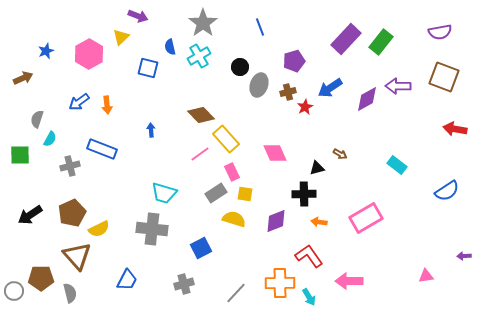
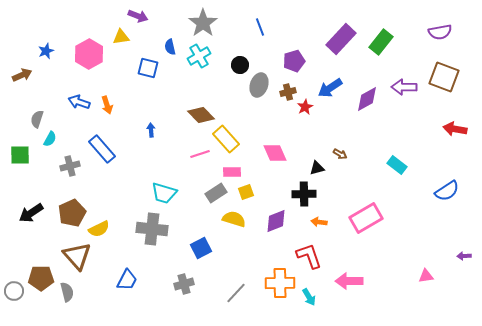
yellow triangle at (121, 37): rotated 36 degrees clockwise
purple rectangle at (346, 39): moved 5 px left
black circle at (240, 67): moved 2 px up
brown arrow at (23, 78): moved 1 px left, 3 px up
purple arrow at (398, 86): moved 6 px right, 1 px down
blue arrow at (79, 102): rotated 55 degrees clockwise
orange arrow at (107, 105): rotated 12 degrees counterclockwise
blue rectangle at (102, 149): rotated 28 degrees clockwise
pink line at (200, 154): rotated 18 degrees clockwise
pink rectangle at (232, 172): rotated 66 degrees counterclockwise
yellow square at (245, 194): moved 1 px right, 2 px up; rotated 28 degrees counterclockwise
black arrow at (30, 215): moved 1 px right, 2 px up
red L-shape at (309, 256): rotated 16 degrees clockwise
gray semicircle at (70, 293): moved 3 px left, 1 px up
